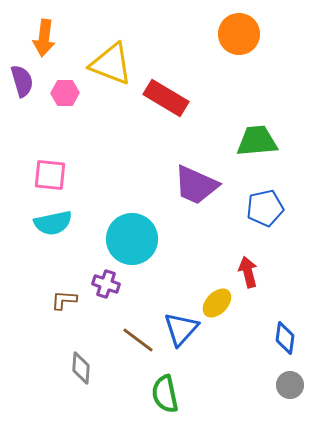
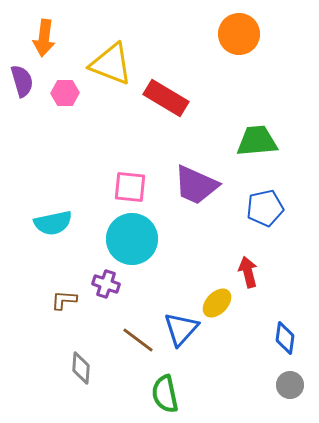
pink square: moved 80 px right, 12 px down
